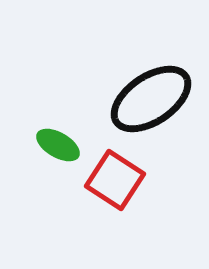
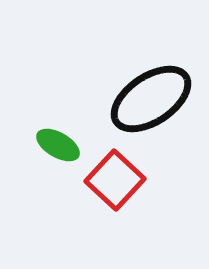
red square: rotated 10 degrees clockwise
